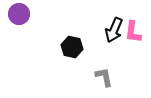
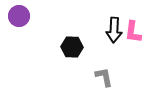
purple circle: moved 2 px down
black arrow: rotated 20 degrees counterclockwise
black hexagon: rotated 10 degrees counterclockwise
